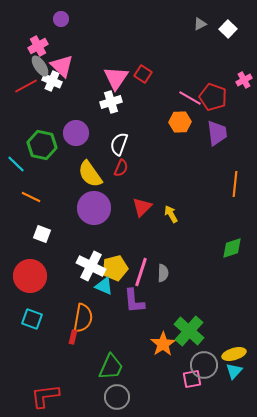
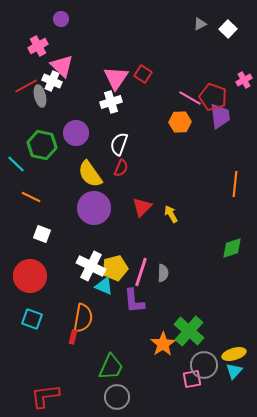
gray ellipse at (40, 66): moved 30 px down; rotated 20 degrees clockwise
purple trapezoid at (217, 133): moved 3 px right, 17 px up
